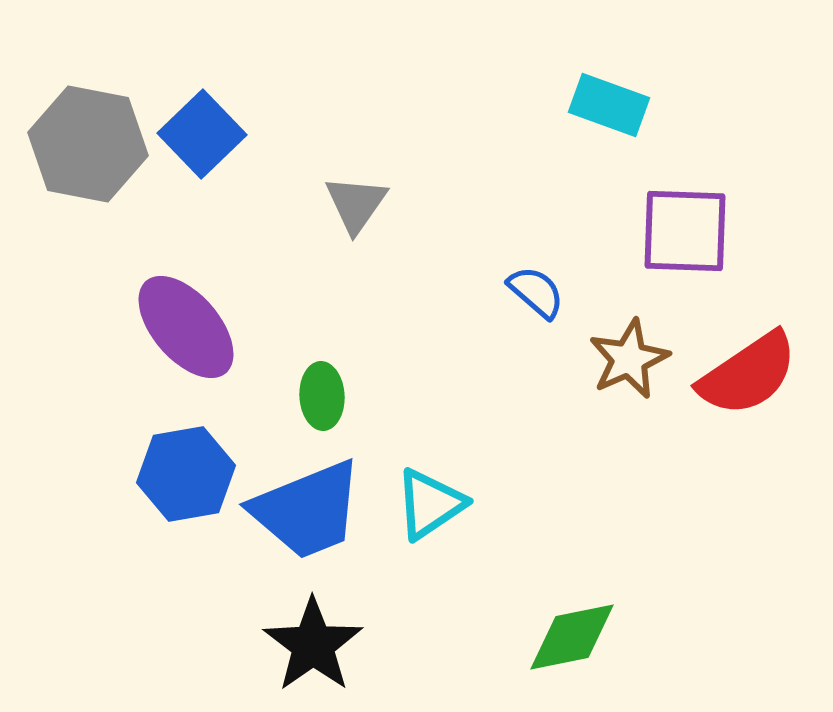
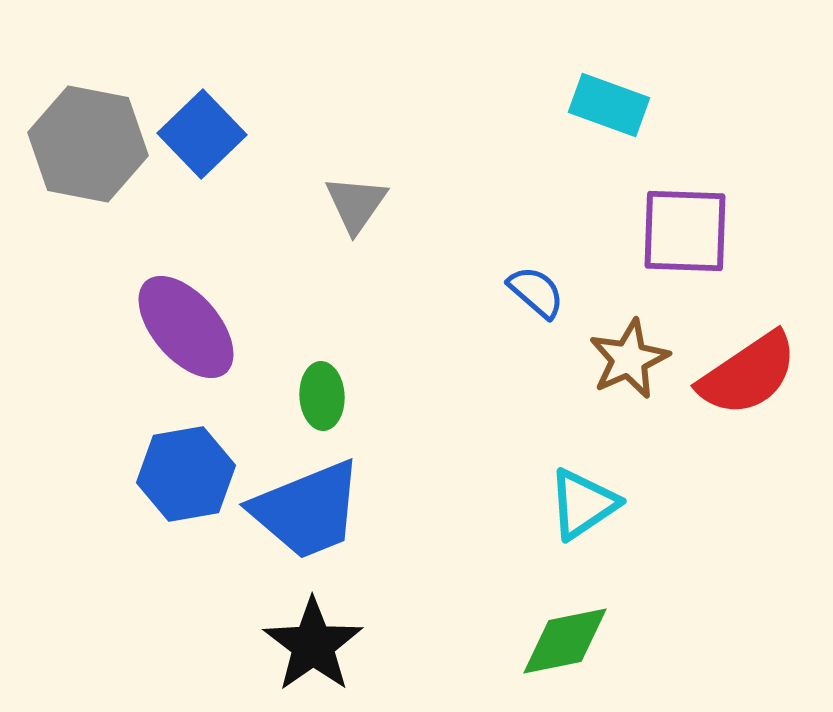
cyan triangle: moved 153 px right
green diamond: moved 7 px left, 4 px down
